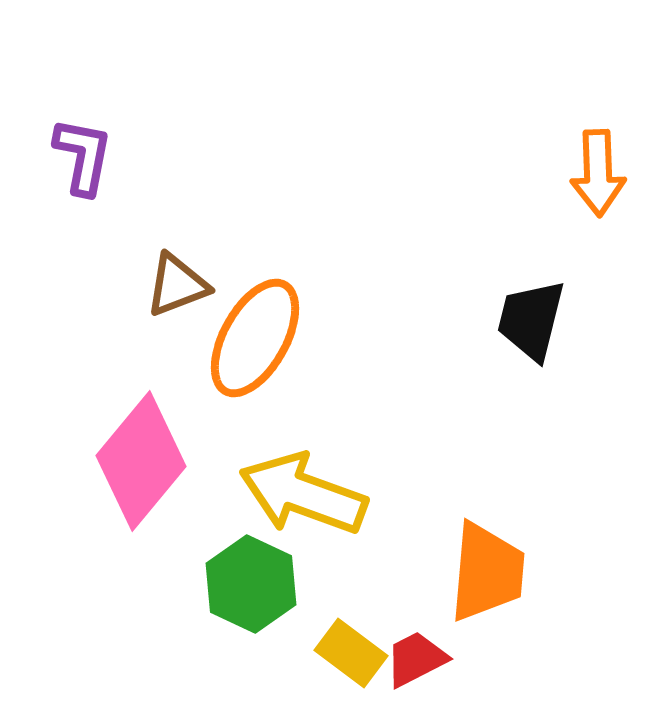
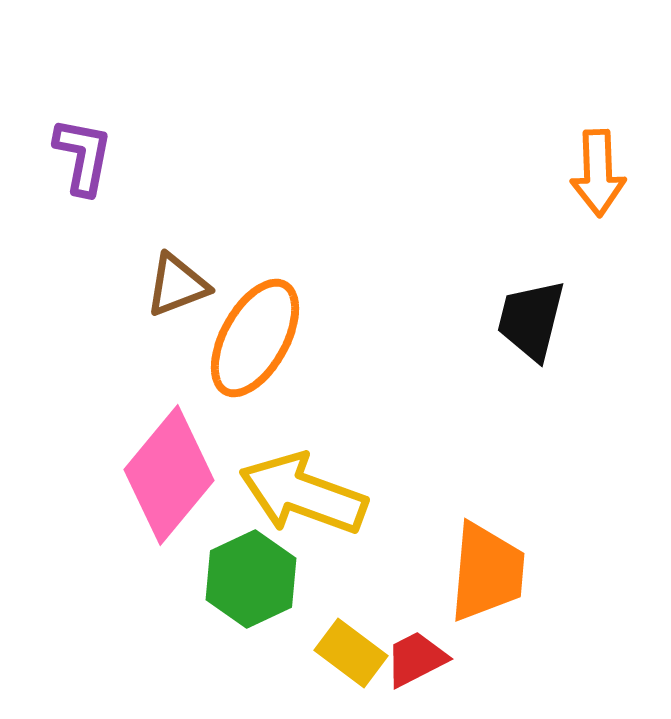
pink diamond: moved 28 px right, 14 px down
green hexagon: moved 5 px up; rotated 10 degrees clockwise
